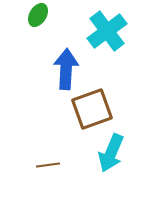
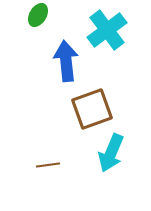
cyan cross: moved 1 px up
blue arrow: moved 8 px up; rotated 9 degrees counterclockwise
